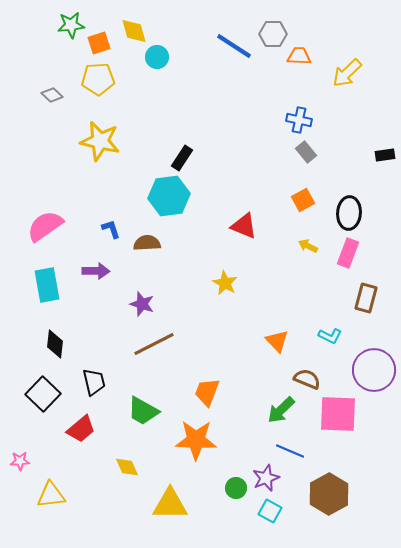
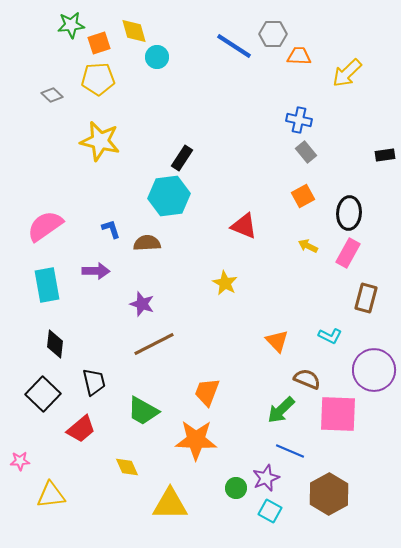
orange square at (303, 200): moved 4 px up
pink rectangle at (348, 253): rotated 8 degrees clockwise
